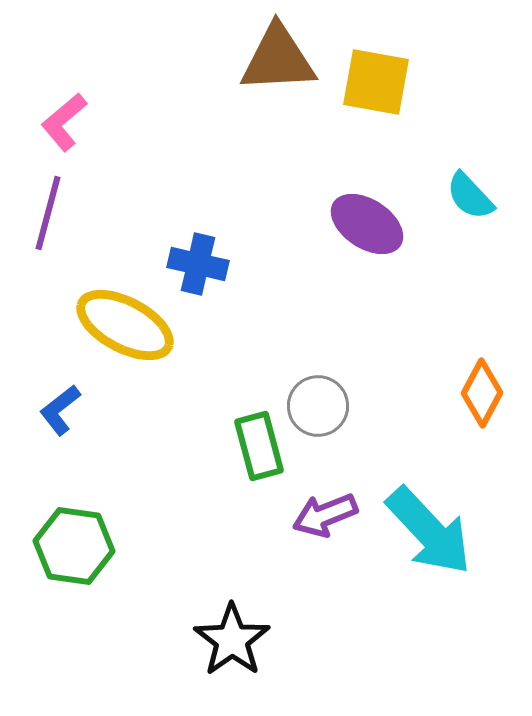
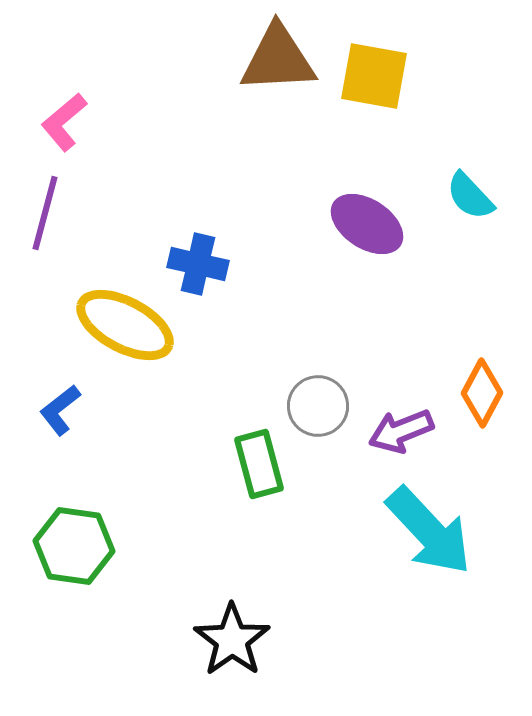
yellow square: moved 2 px left, 6 px up
purple line: moved 3 px left
green rectangle: moved 18 px down
purple arrow: moved 76 px right, 84 px up
